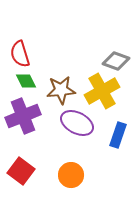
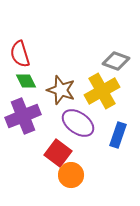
brown star: rotated 24 degrees clockwise
purple ellipse: moved 1 px right; rotated 8 degrees clockwise
red square: moved 37 px right, 18 px up
